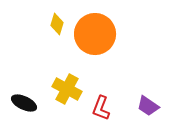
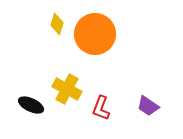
black ellipse: moved 7 px right, 2 px down
